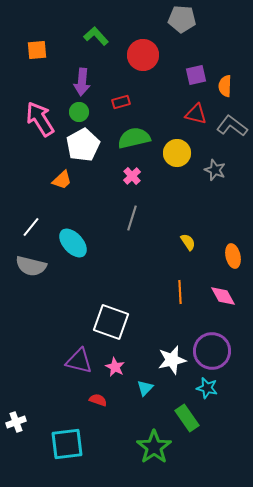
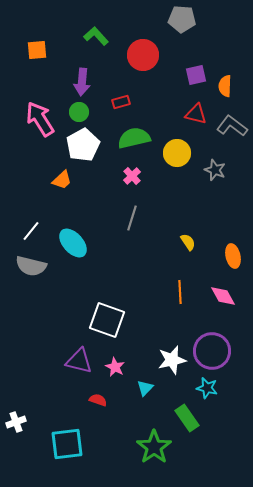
white line: moved 4 px down
white square: moved 4 px left, 2 px up
